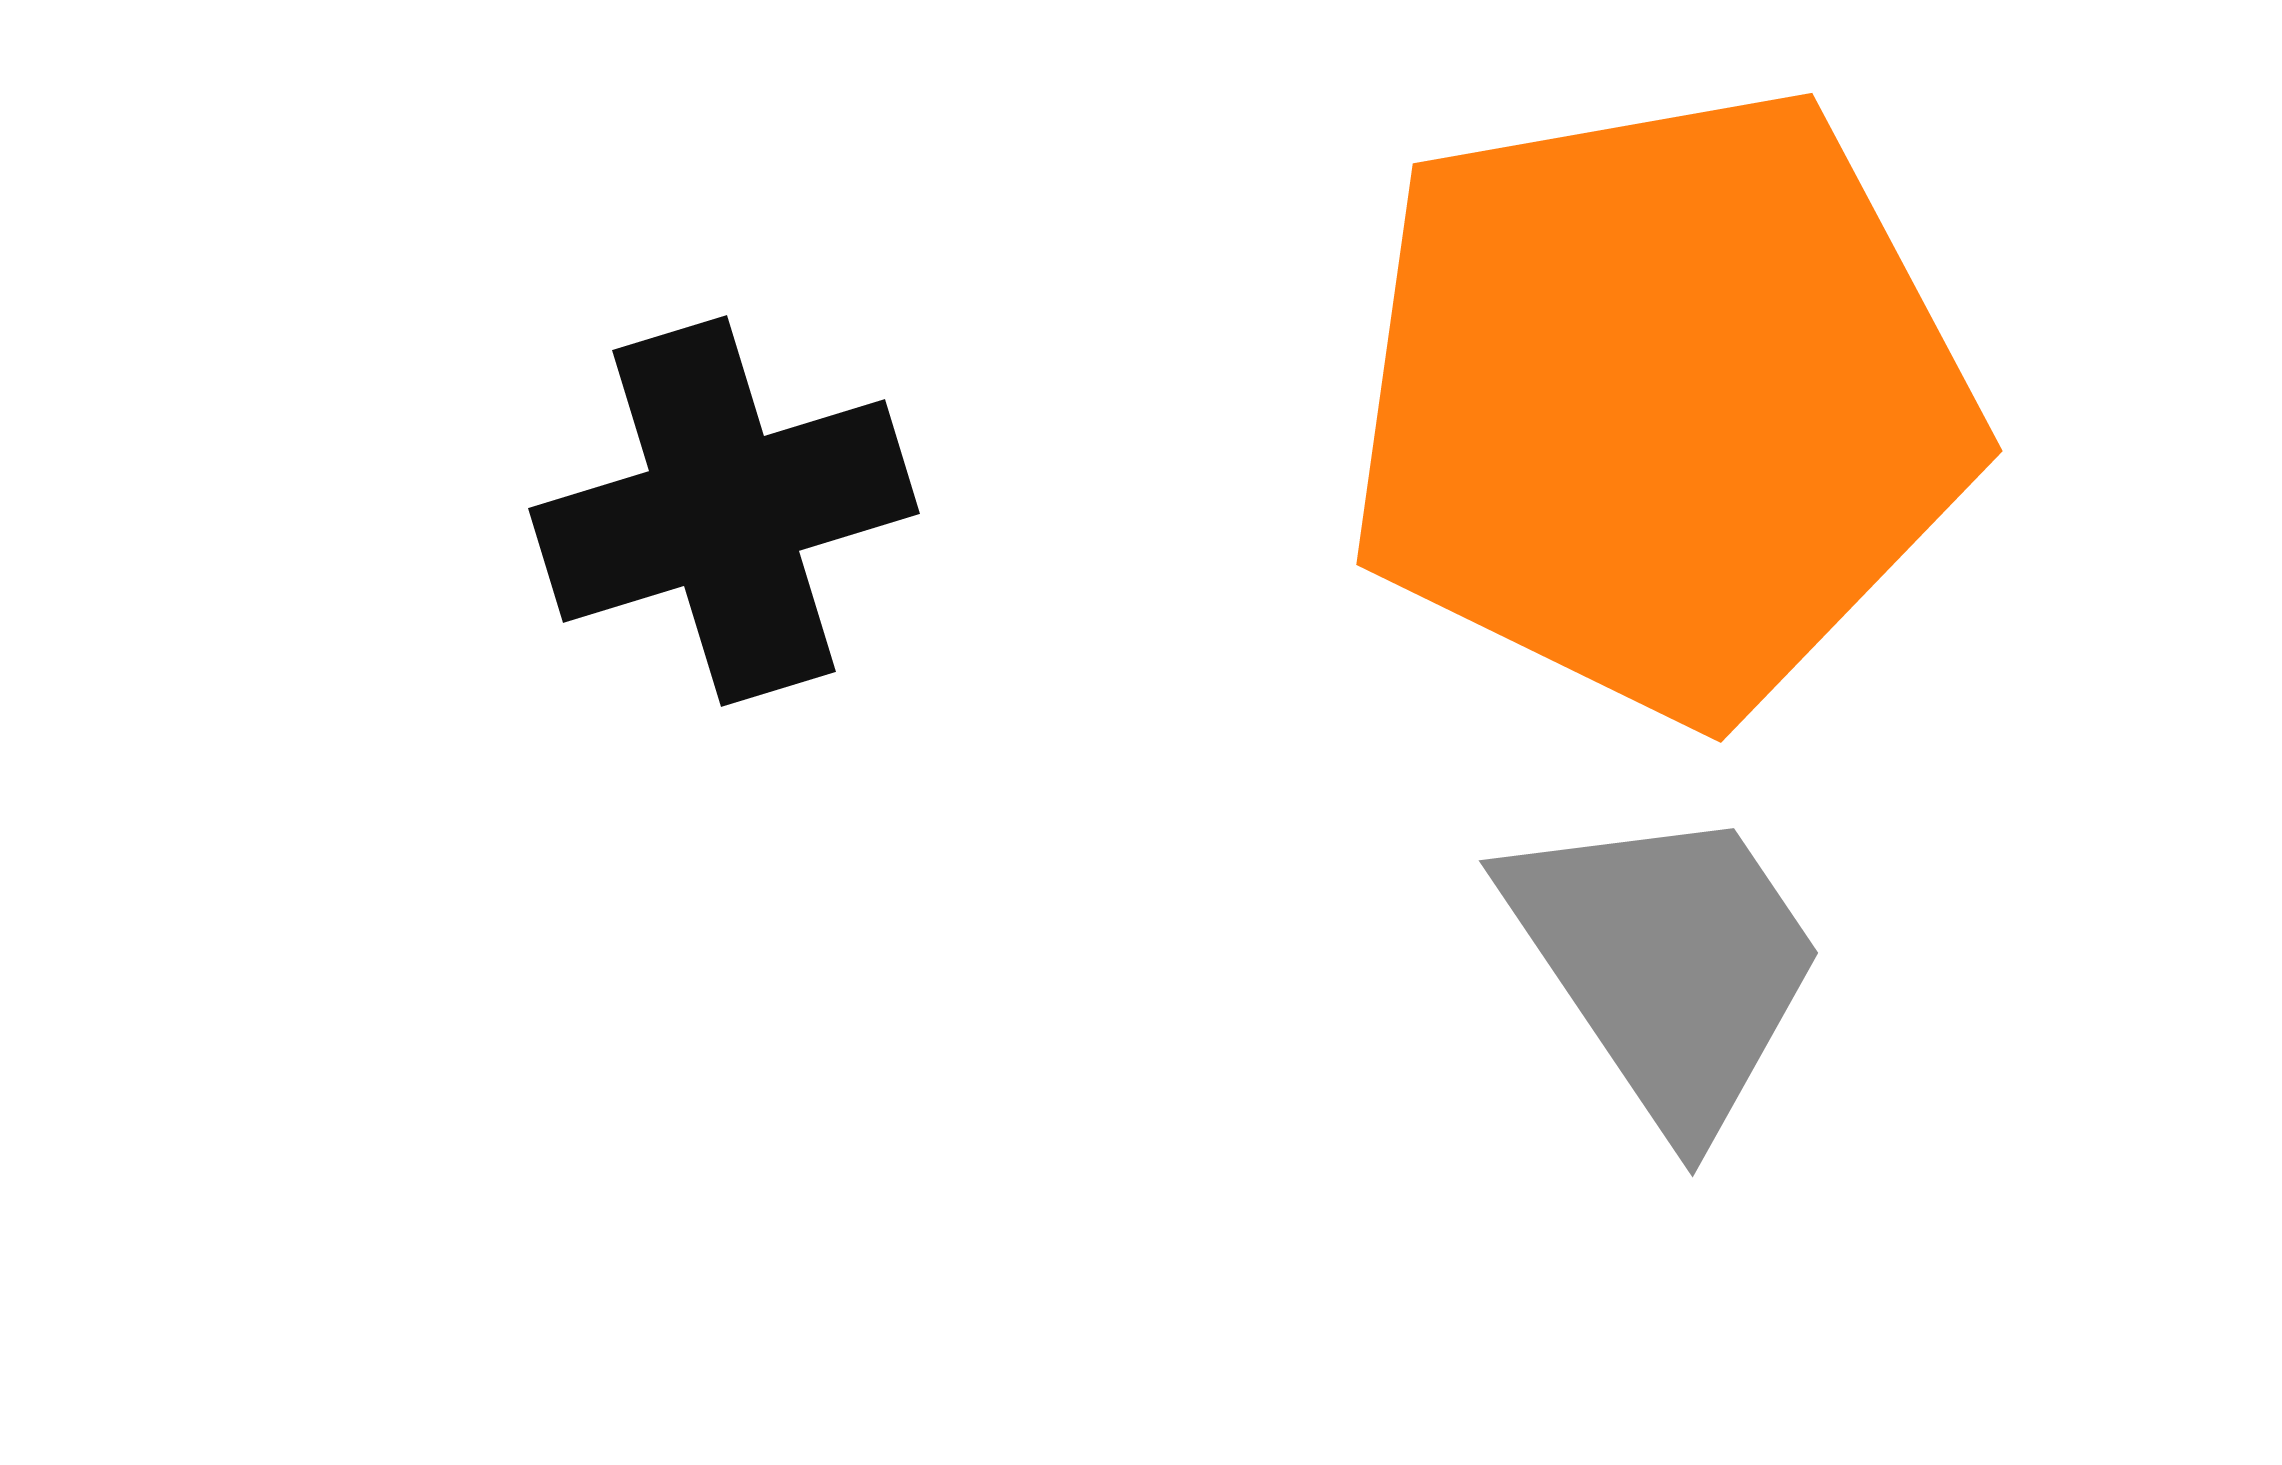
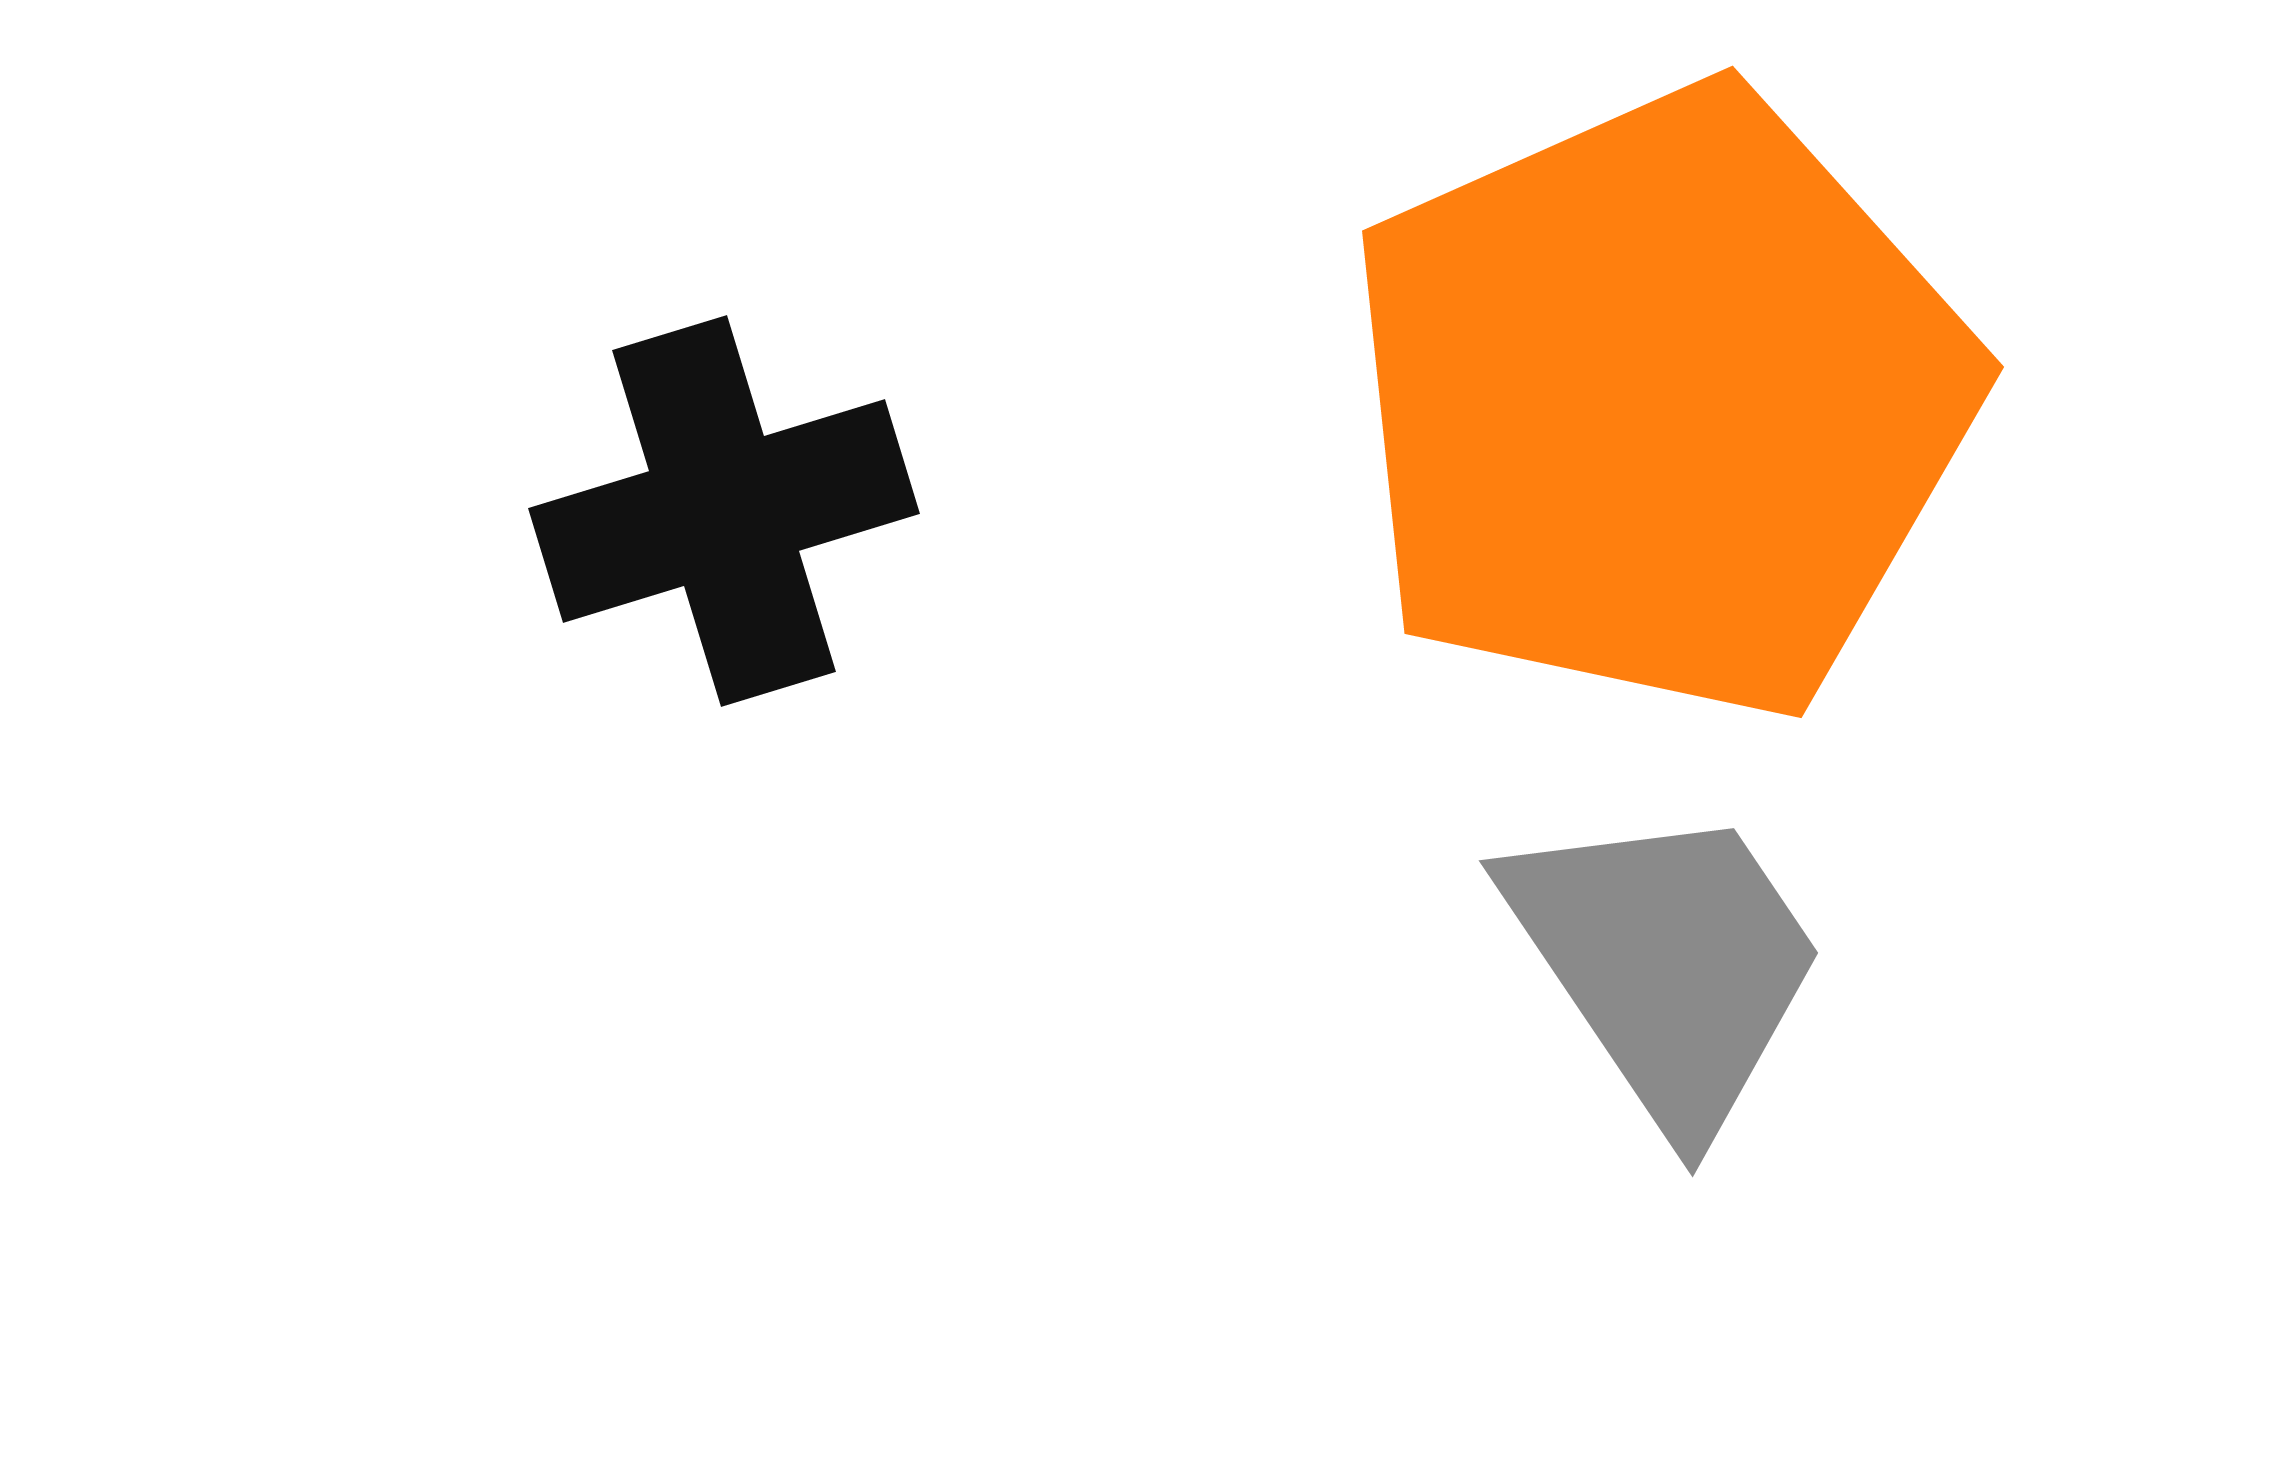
orange pentagon: rotated 14 degrees counterclockwise
